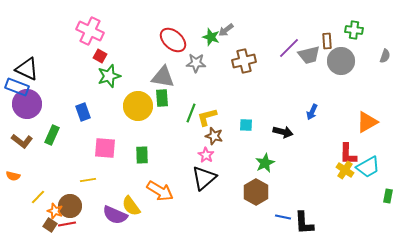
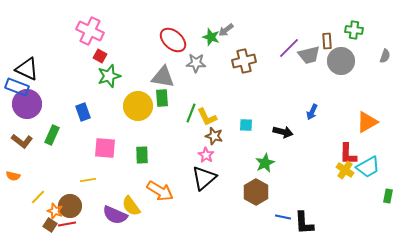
yellow L-shape at (207, 117): rotated 100 degrees counterclockwise
